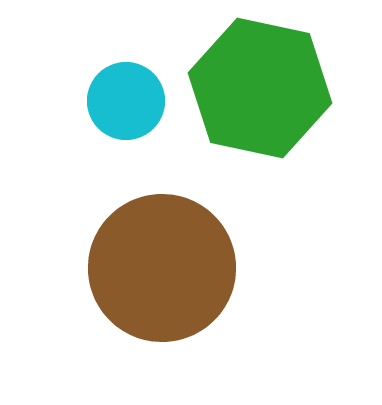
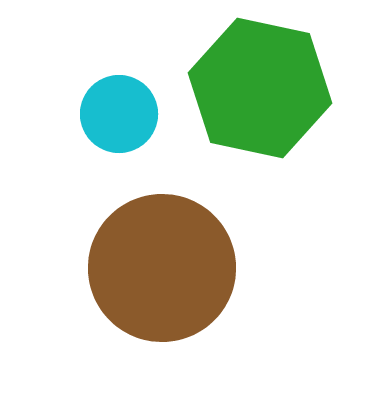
cyan circle: moved 7 px left, 13 px down
